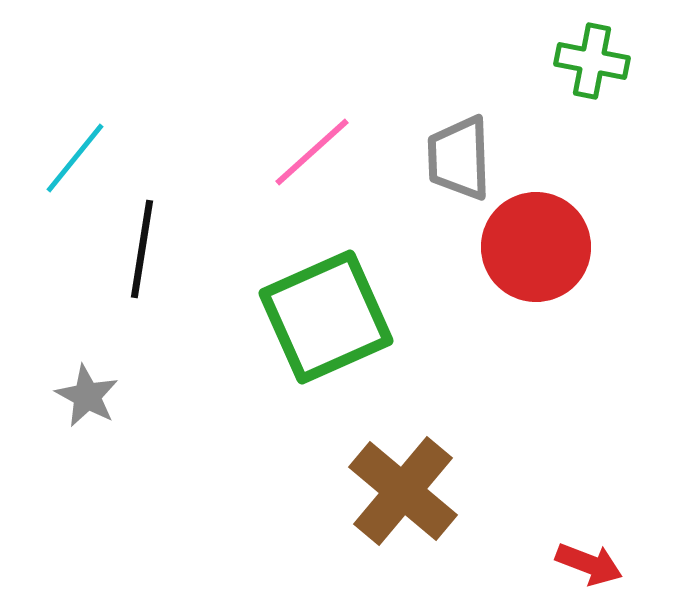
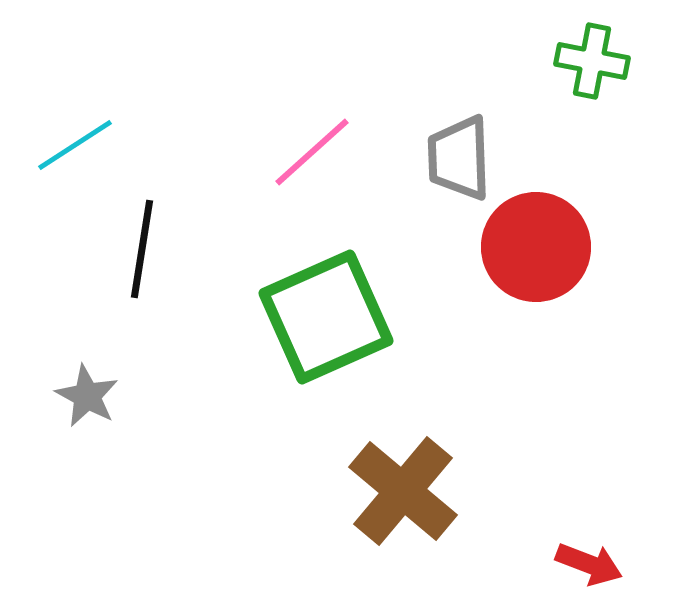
cyan line: moved 13 px up; rotated 18 degrees clockwise
